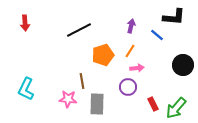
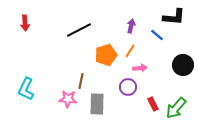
orange pentagon: moved 3 px right
pink arrow: moved 3 px right
brown line: moved 1 px left; rotated 21 degrees clockwise
